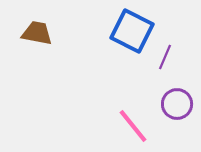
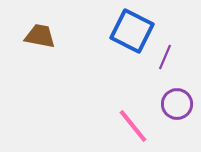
brown trapezoid: moved 3 px right, 3 px down
